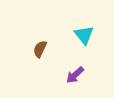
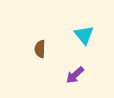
brown semicircle: rotated 24 degrees counterclockwise
